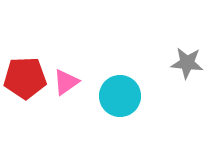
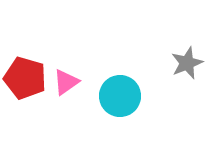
gray star: rotated 28 degrees counterclockwise
red pentagon: rotated 18 degrees clockwise
